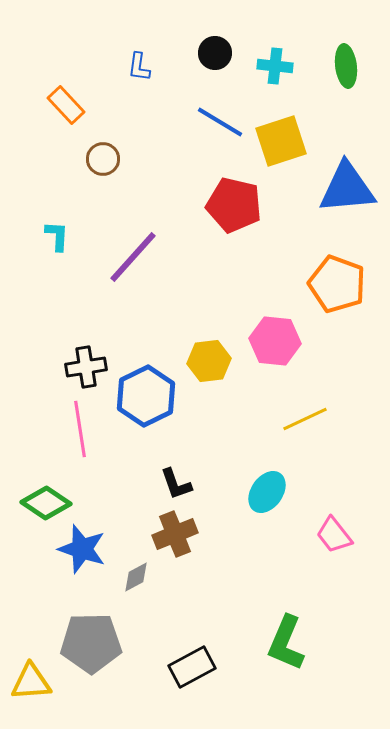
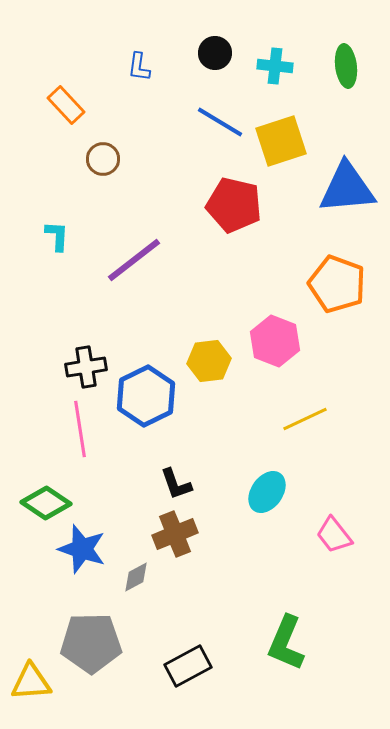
purple line: moved 1 px right, 3 px down; rotated 10 degrees clockwise
pink hexagon: rotated 15 degrees clockwise
black rectangle: moved 4 px left, 1 px up
